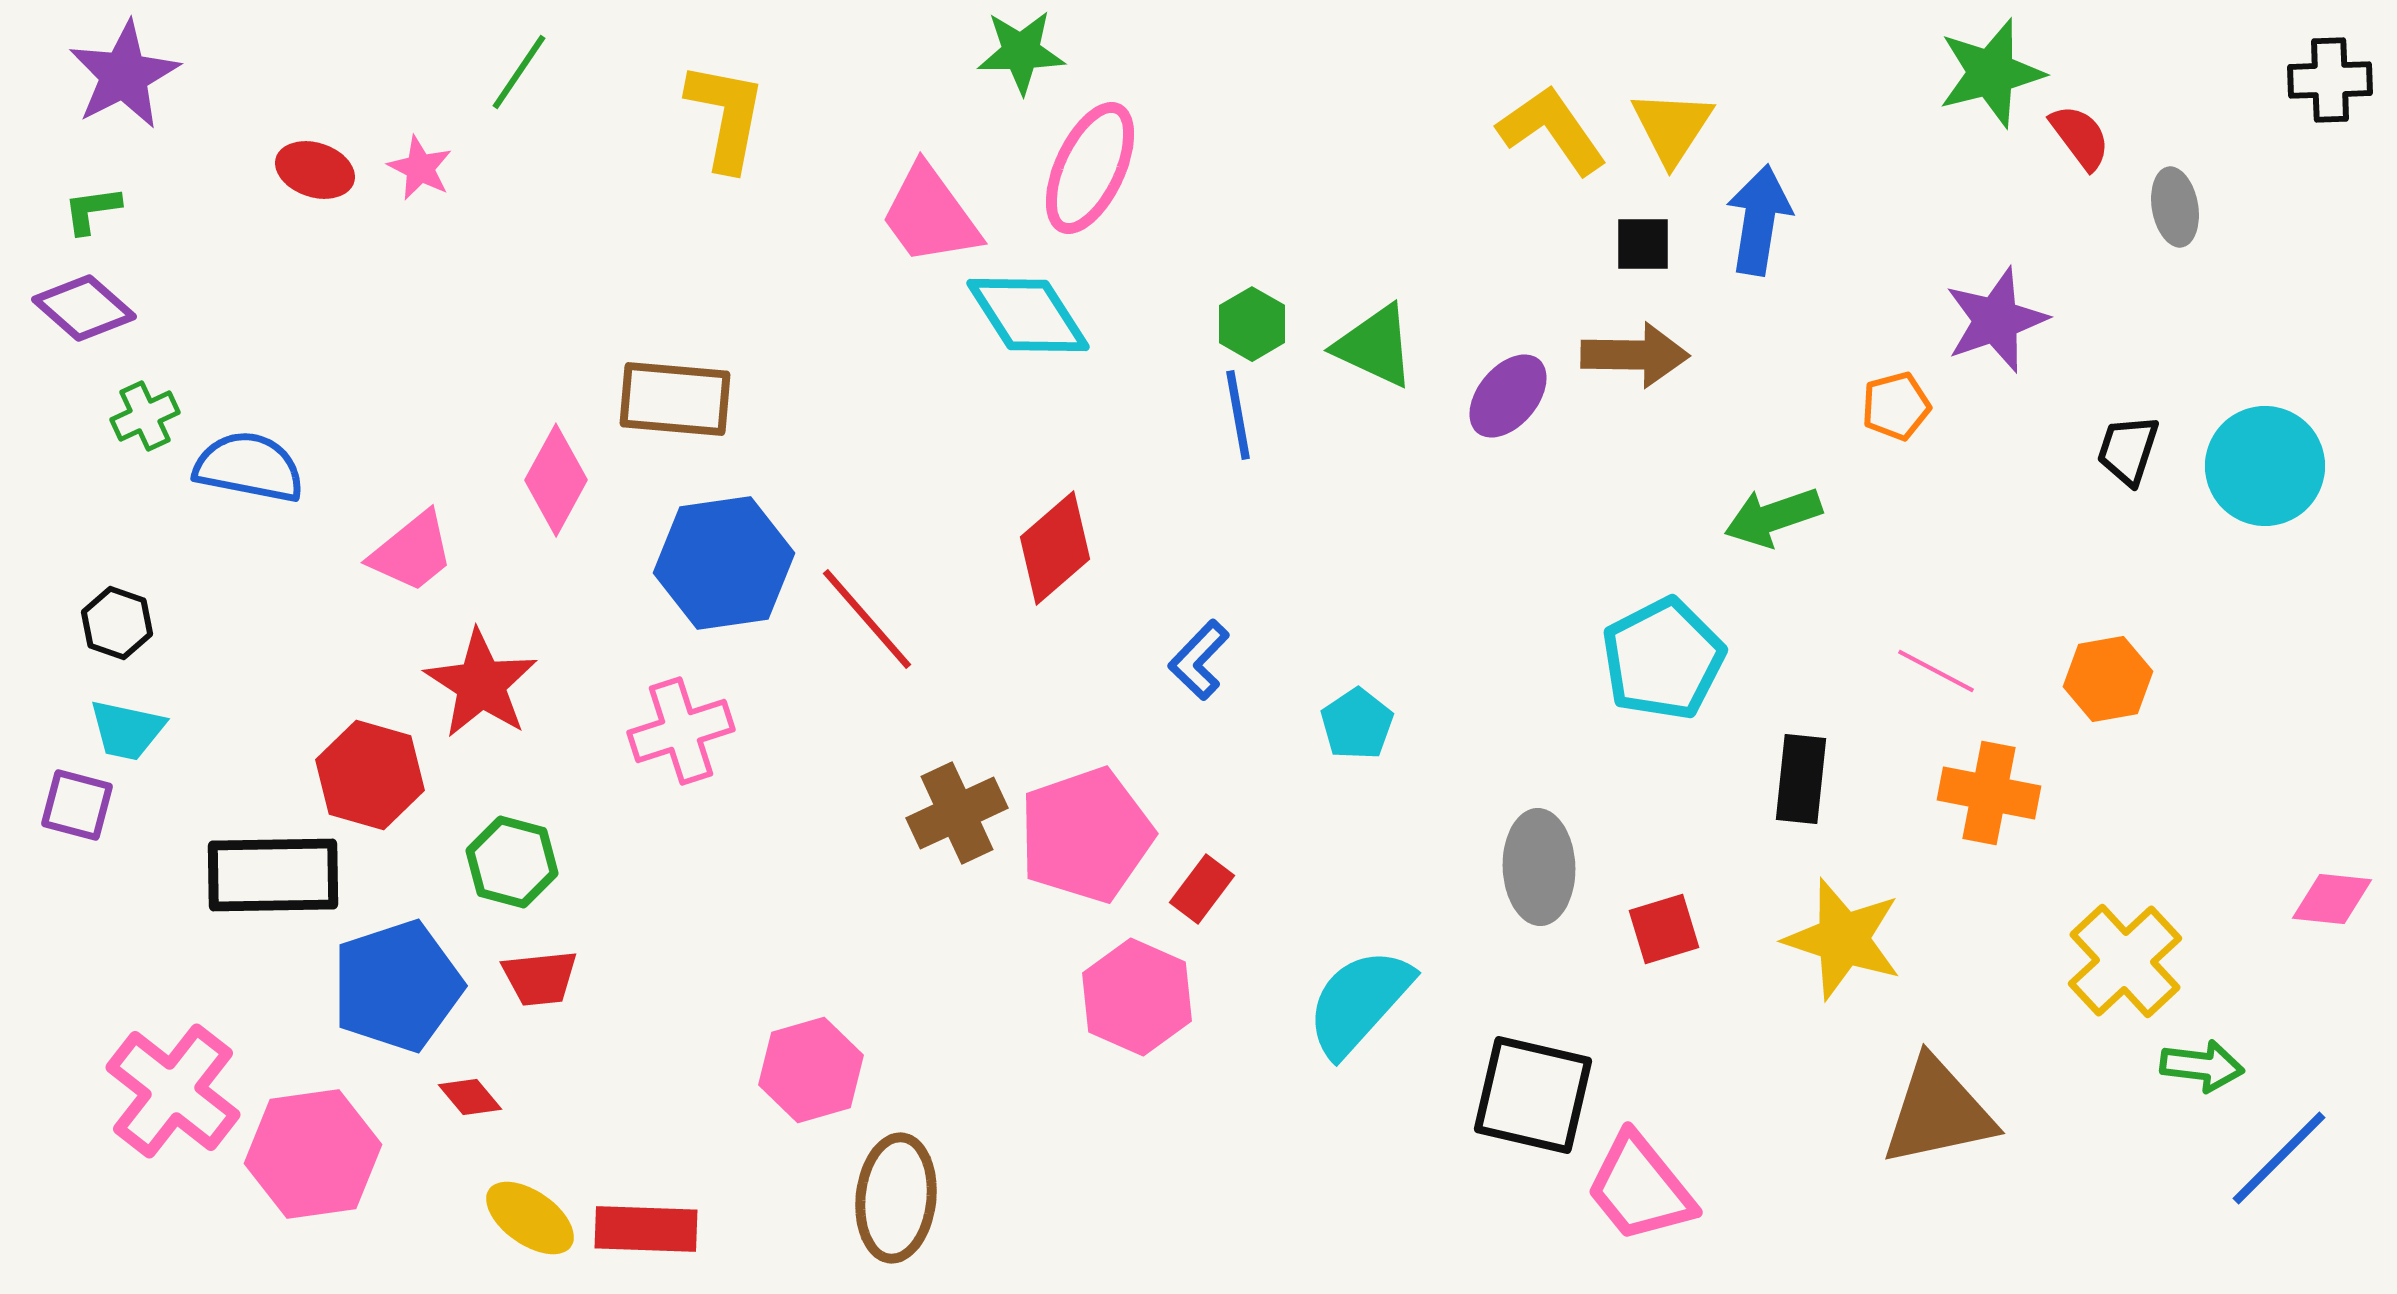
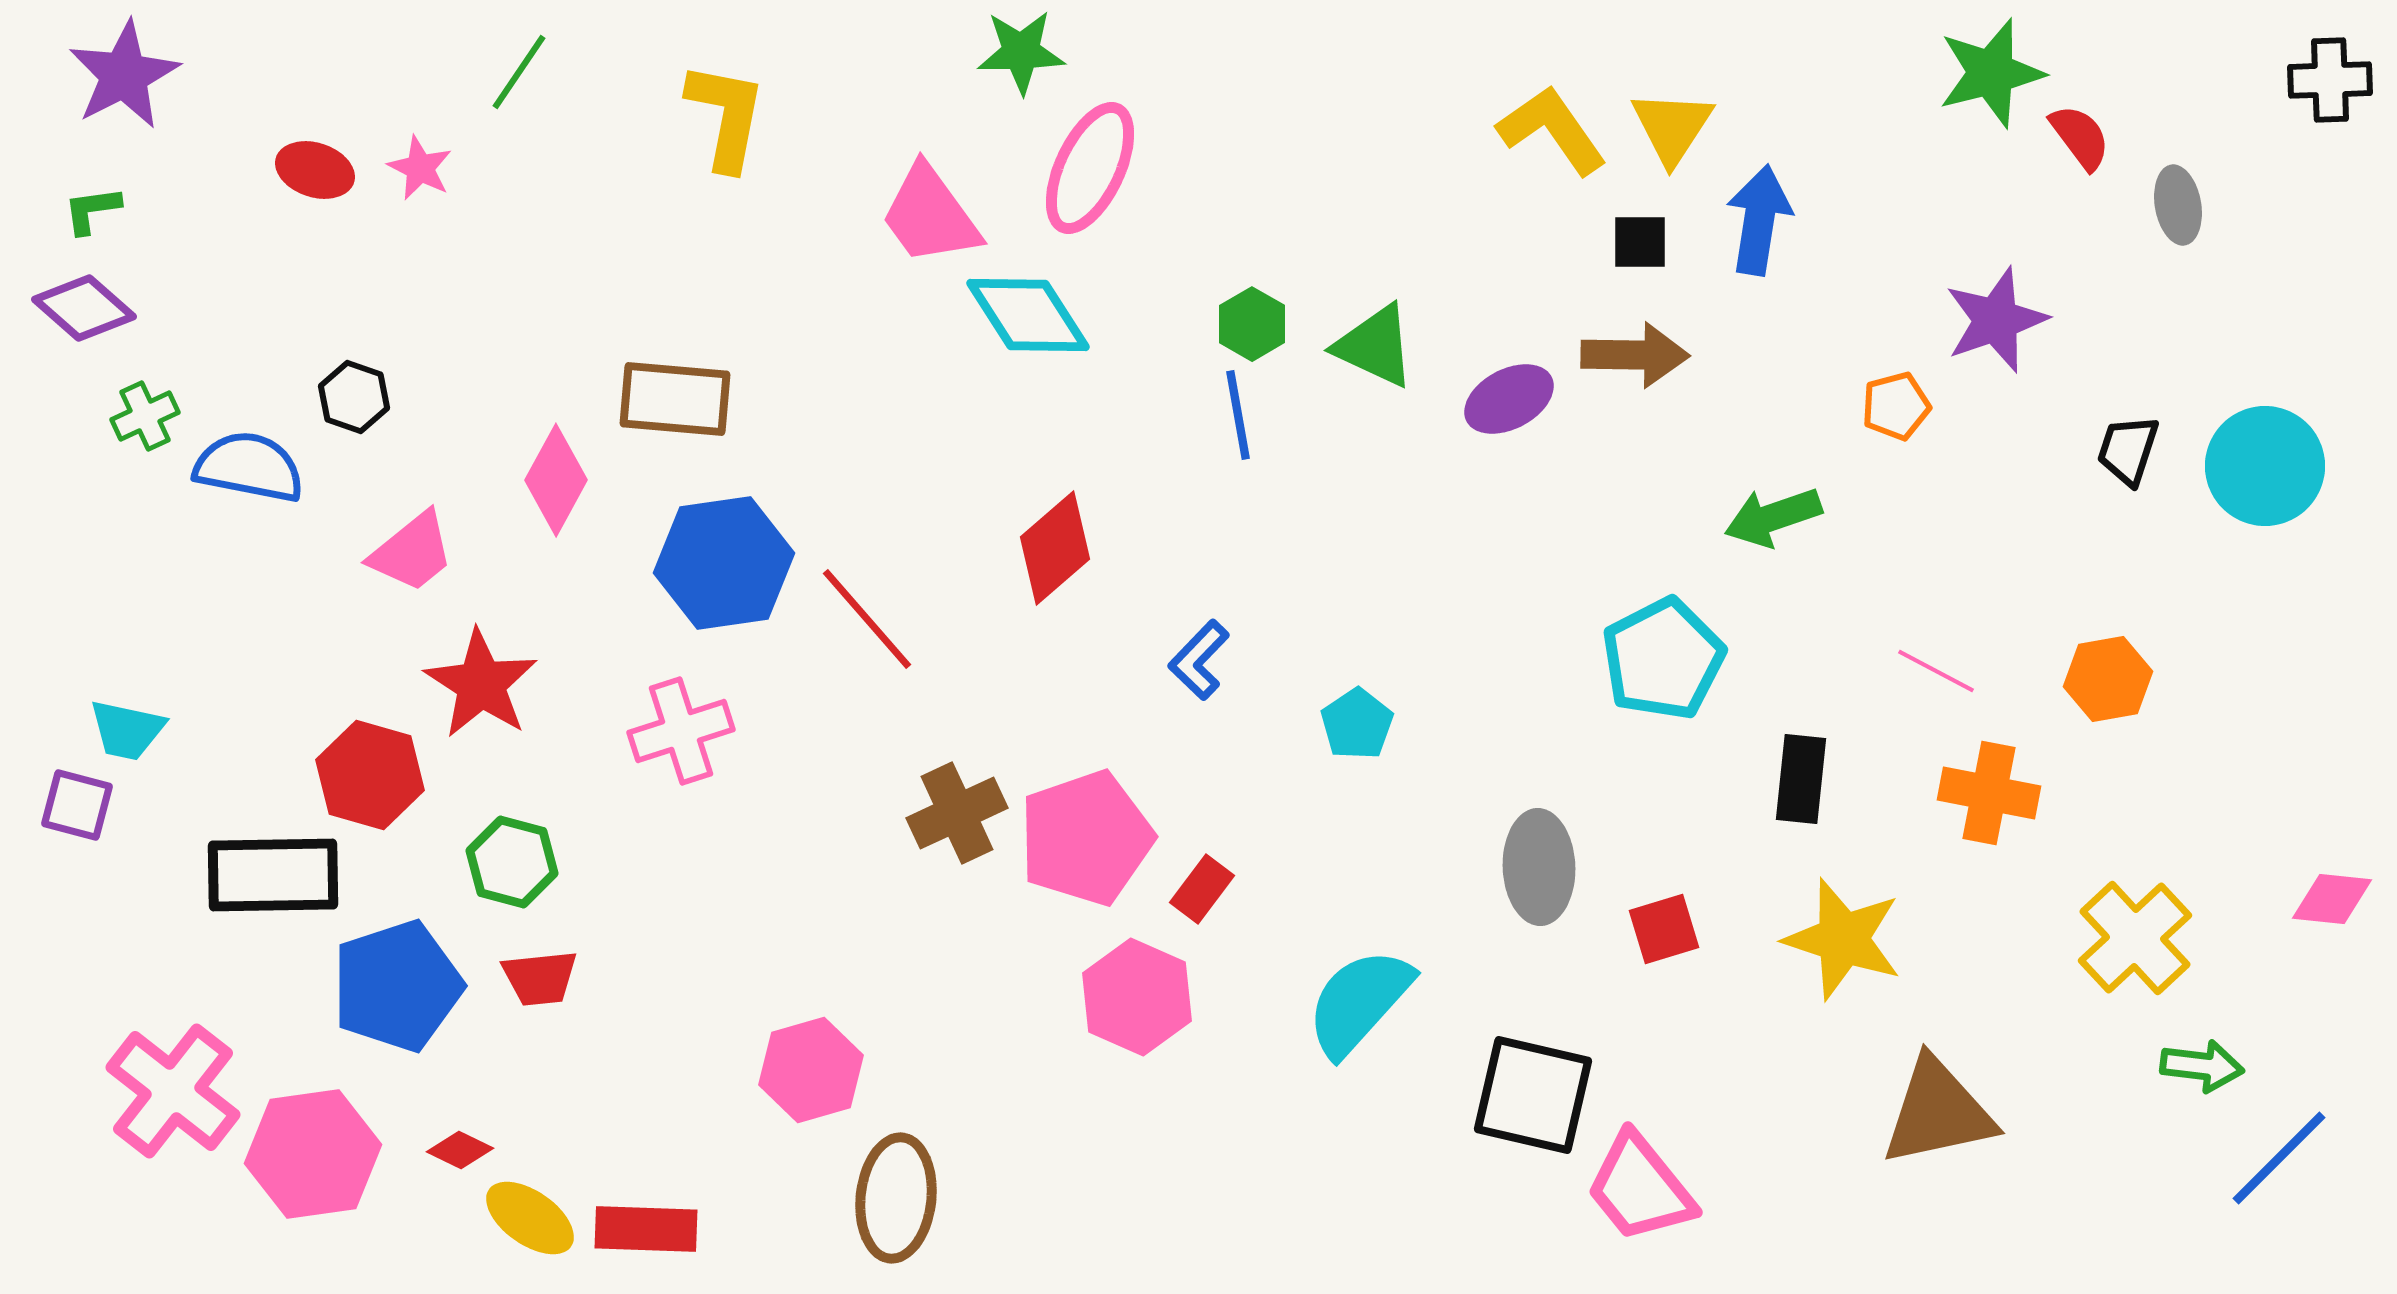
gray ellipse at (2175, 207): moved 3 px right, 2 px up
black square at (1643, 244): moved 3 px left, 2 px up
purple ellipse at (1508, 396): moved 1 px right, 3 px down; rotated 22 degrees clockwise
black hexagon at (117, 623): moved 237 px right, 226 px up
pink pentagon at (1086, 835): moved 3 px down
yellow cross at (2125, 961): moved 10 px right, 23 px up
red diamond at (470, 1097): moved 10 px left, 53 px down; rotated 24 degrees counterclockwise
